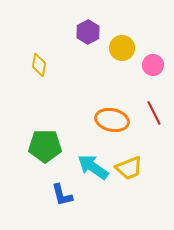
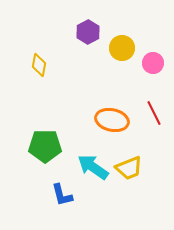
pink circle: moved 2 px up
